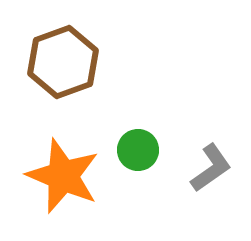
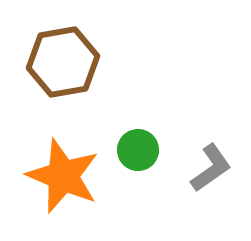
brown hexagon: rotated 10 degrees clockwise
